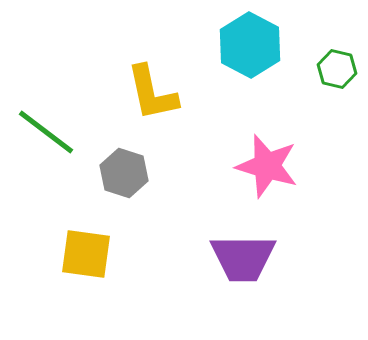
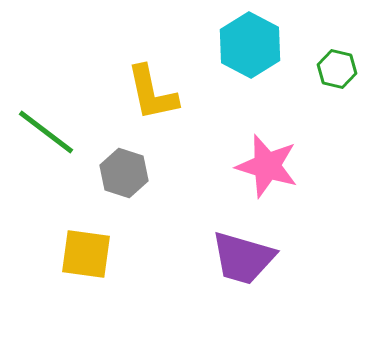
purple trapezoid: rotated 16 degrees clockwise
